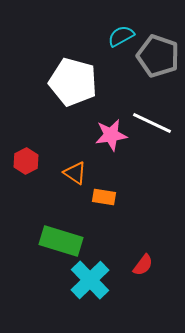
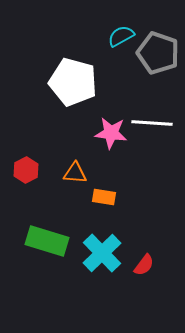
gray pentagon: moved 3 px up
white line: rotated 21 degrees counterclockwise
pink star: moved 2 px up; rotated 16 degrees clockwise
red hexagon: moved 9 px down
orange triangle: rotated 30 degrees counterclockwise
green rectangle: moved 14 px left
red semicircle: moved 1 px right
cyan cross: moved 12 px right, 27 px up
